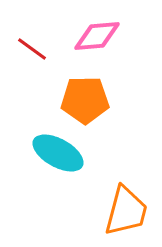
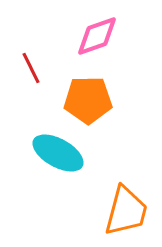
pink diamond: rotated 15 degrees counterclockwise
red line: moved 1 px left, 19 px down; rotated 28 degrees clockwise
orange pentagon: moved 3 px right
